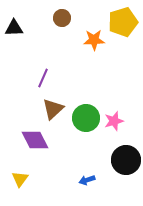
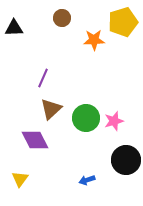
brown triangle: moved 2 px left
